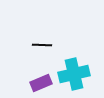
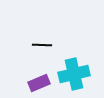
purple rectangle: moved 2 px left
